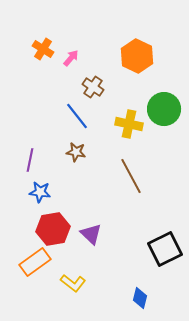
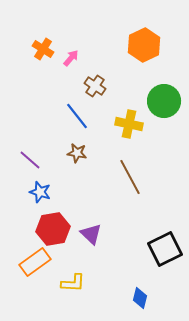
orange hexagon: moved 7 px right, 11 px up; rotated 8 degrees clockwise
brown cross: moved 2 px right, 1 px up
green circle: moved 8 px up
brown star: moved 1 px right, 1 px down
purple line: rotated 60 degrees counterclockwise
brown line: moved 1 px left, 1 px down
blue star: rotated 10 degrees clockwise
yellow L-shape: rotated 35 degrees counterclockwise
